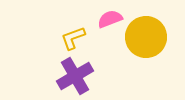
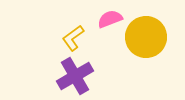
yellow L-shape: rotated 16 degrees counterclockwise
